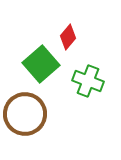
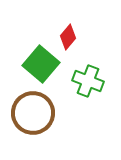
green square: rotated 9 degrees counterclockwise
brown circle: moved 8 px right, 1 px up
